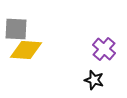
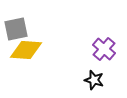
gray square: rotated 15 degrees counterclockwise
